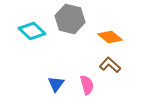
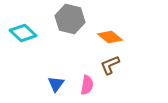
cyan diamond: moved 9 px left, 2 px down
brown L-shape: rotated 65 degrees counterclockwise
pink semicircle: rotated 24 degrees clockwise
